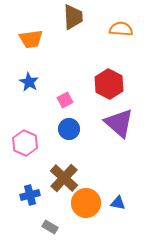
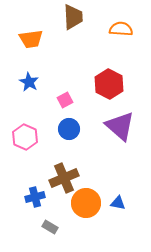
purple triangle: moved 1 px right, 3 px down
pink hexagon: moved 6 px up
brown cross: rotated 24 degrees clockwise
blue cross: moved 5 px right, 2 px down
